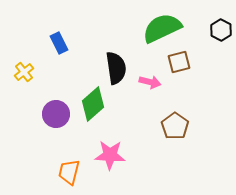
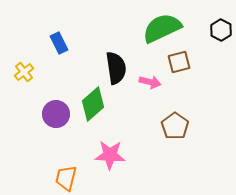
orange trapezoid: moved 3 px left, 6 px down
